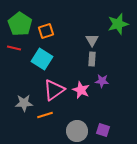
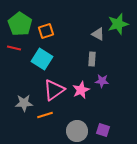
gray triangle: moved 6 px right, 6 px up; rotated 32 degrees counterclockwise
pink star: rotated 24 degrees clockwise
